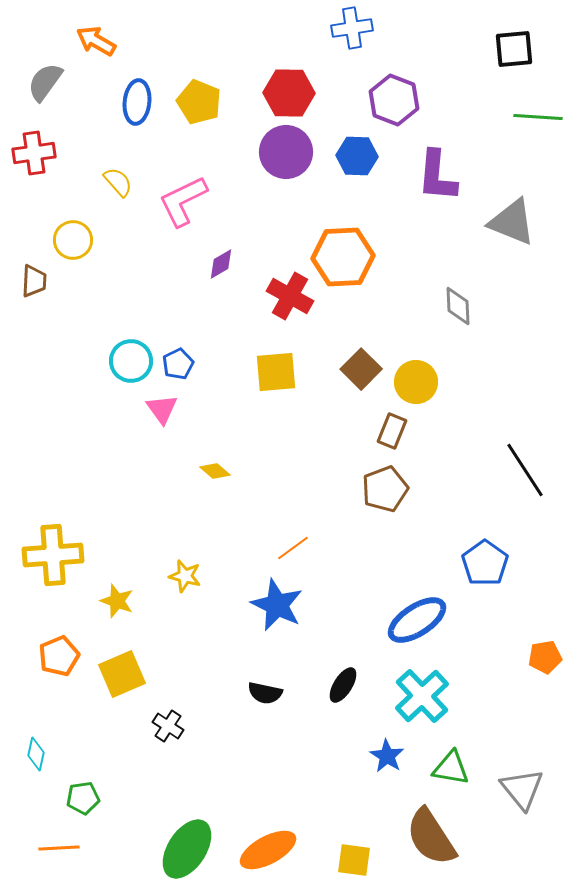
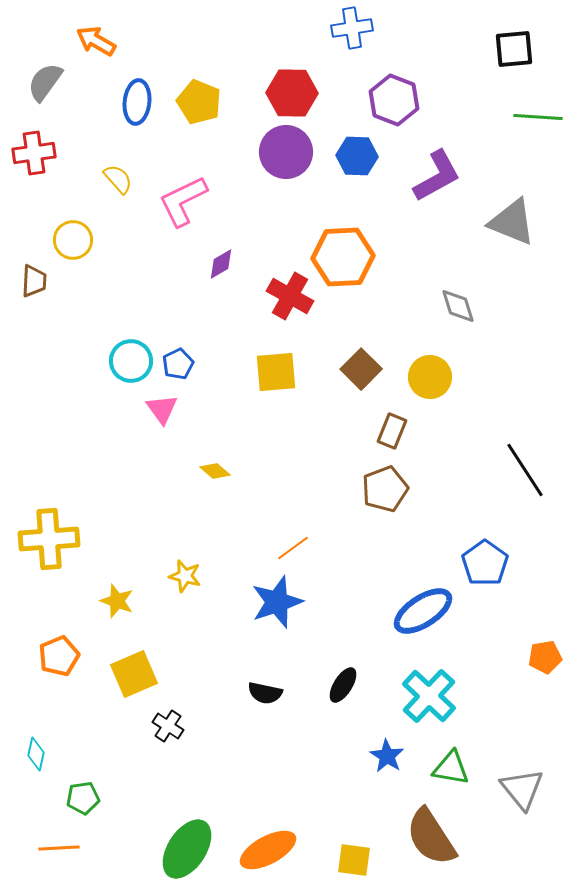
red hexagon at (289, 93): moved 3 px right
purple L-shape at (437, 176): rotated 124 degrees counterclockwise
yellow semicircle at (118, 182): moved 3 px up
gray diamond at (458, 306): rotated 15 degrees counterclockwise
yellow circle at (416, 382): moved 14 px right, 5 px up
yellow cross at (53, 555): moved 4 px left, 16 px up
blue star at (277, 605): moved 3 px up; rotated 28 degrees clockwise
blue ellipse at (417, 620): moved 6 px right, 9 px up
yellow square at (122, 674): moved 12 px right
cyan cross at (422, 696): moved 7 px right; rotated 4 degrees counterclockwise
